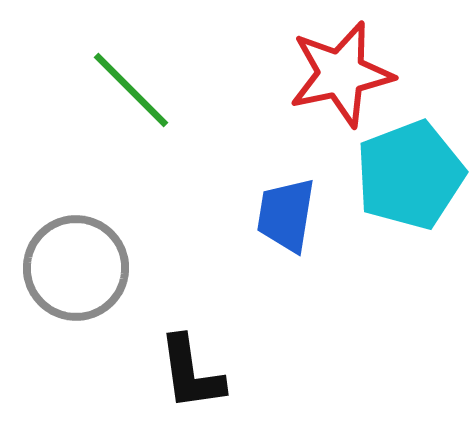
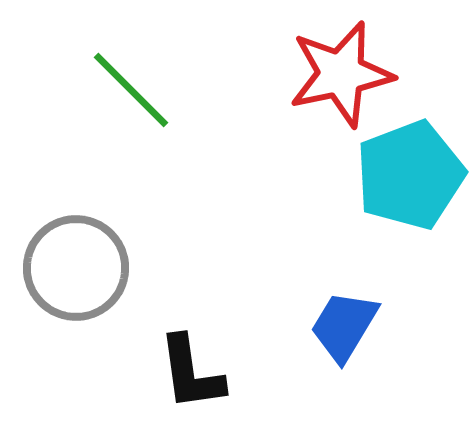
blue trapezoid: moved 58 px right, 111 px down; rotated 22 degrees clockwise
